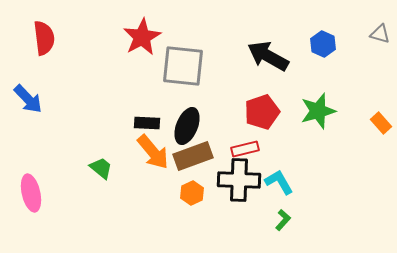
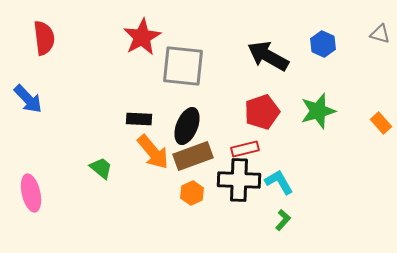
black rectangle: moved 8 px left, 4 px up
